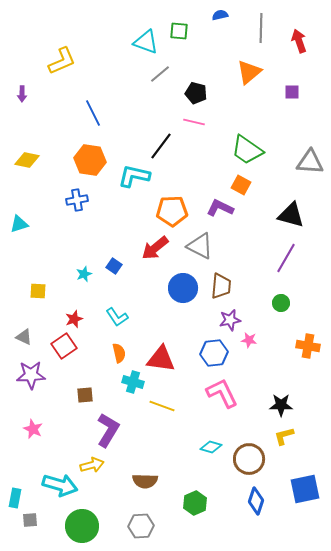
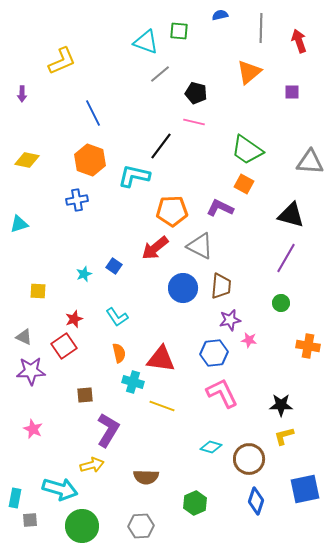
orange hexagon at (90, 160): rotated 12 degrees clockwise
orange square at (241, 185): moved 3 px right, 1 px up
purple star at (31, 375): moved 4 px up
brown semicircle at (145, 481): moved 1 px right, 4 px up
cyan arrow at (60, 485): moved 4 px down
